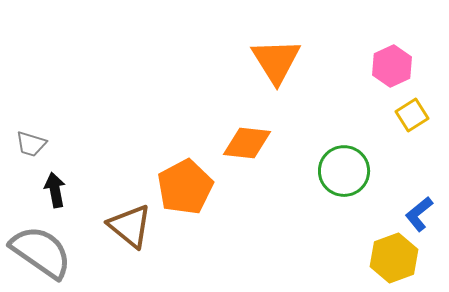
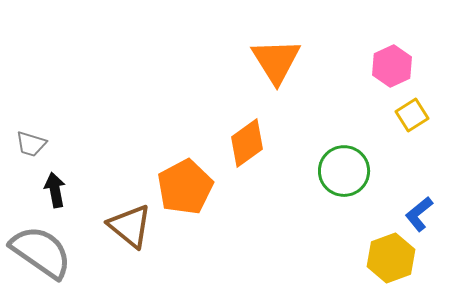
orange diamond: rotated 42 degrees counterclockwise
yellow hexagon: moved 3 px left
